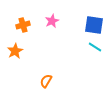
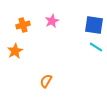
cyan line: moved 1 px right
